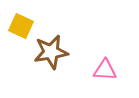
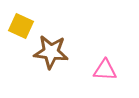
brown star: rotated 16 degrees clockwise
